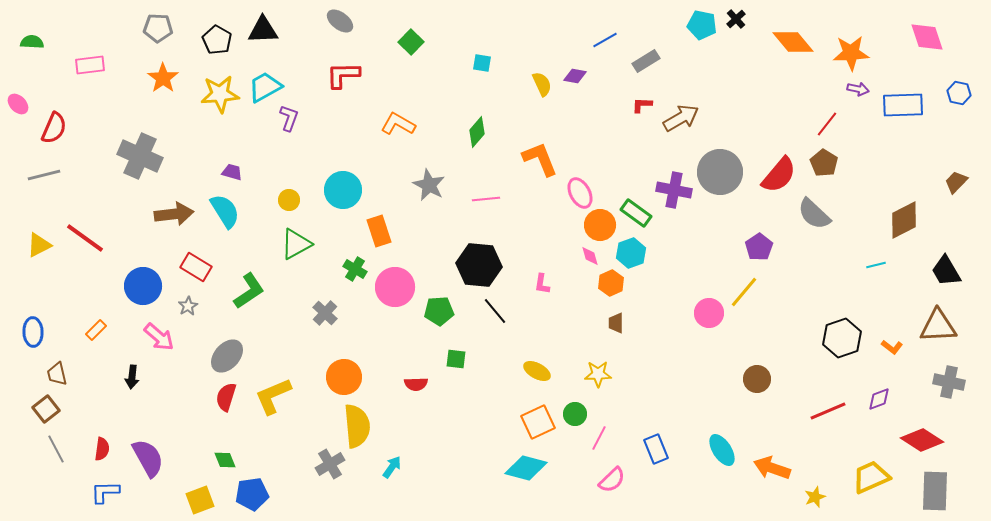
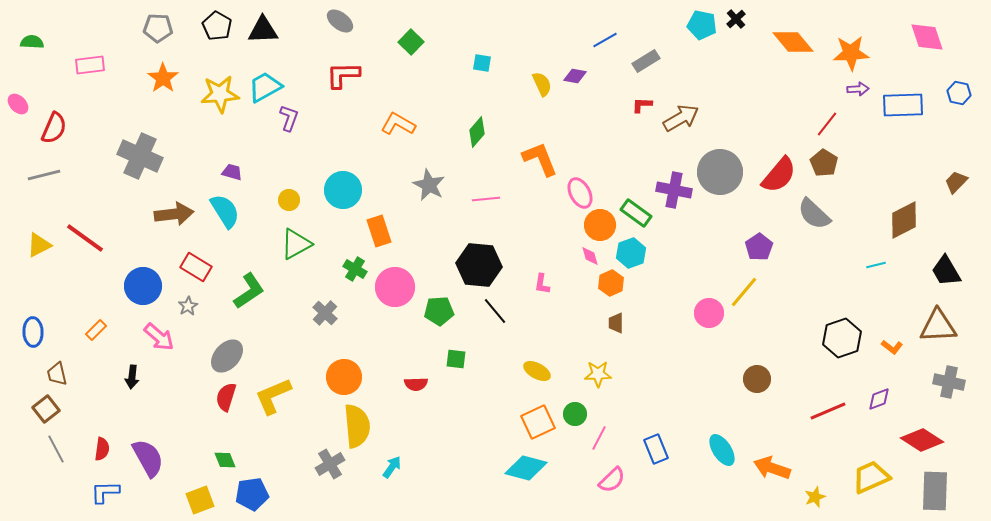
black pentagon at (217, 40): moved 14 px up
purple arrow at (858, 89): rotated 15 degrees counterclockwise
